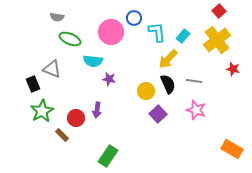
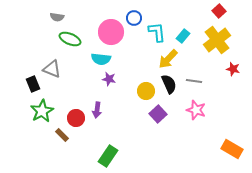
cyan semicircle: moved 8 px right, 2 px up
black semicircle: moved 1 px right
